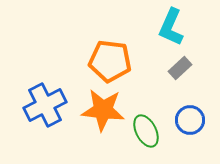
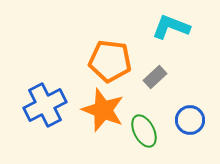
cyan L-shape: rotated 87 degrees clockwise
gray rectangle: moved 25 px left, 9 px down
orange star: rotated 15 degrees clockwise
green ellipse: moved 2 px left
